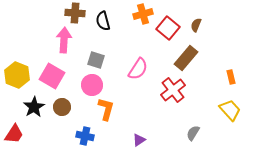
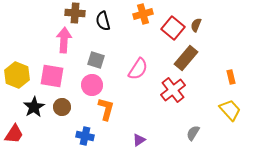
red square: moved 5 px right
pink square: rotated 20 degrees counterclockwise
